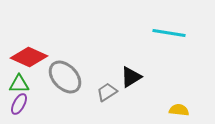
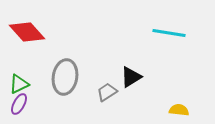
red diamond: moved 2 px left, 25 px up; rotated 24 degrees clockwise
gray ellipse: rotated 52 degrees clockwise
green triangle: rotated 25 degrees counterclockwise
